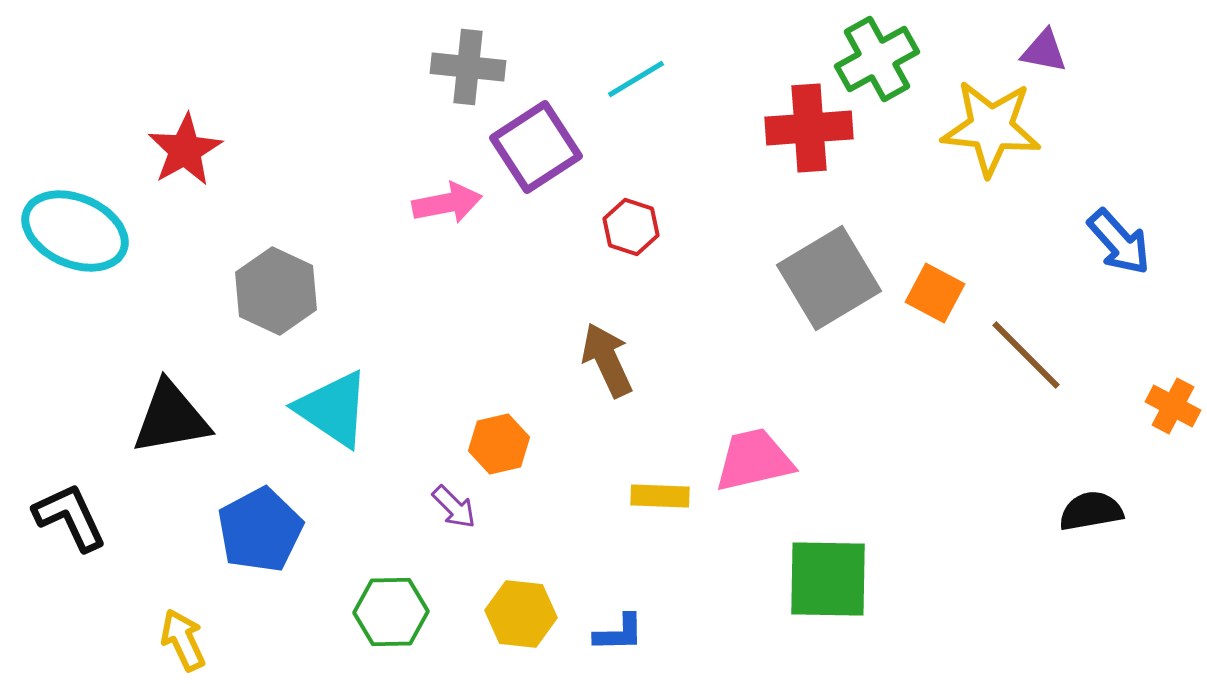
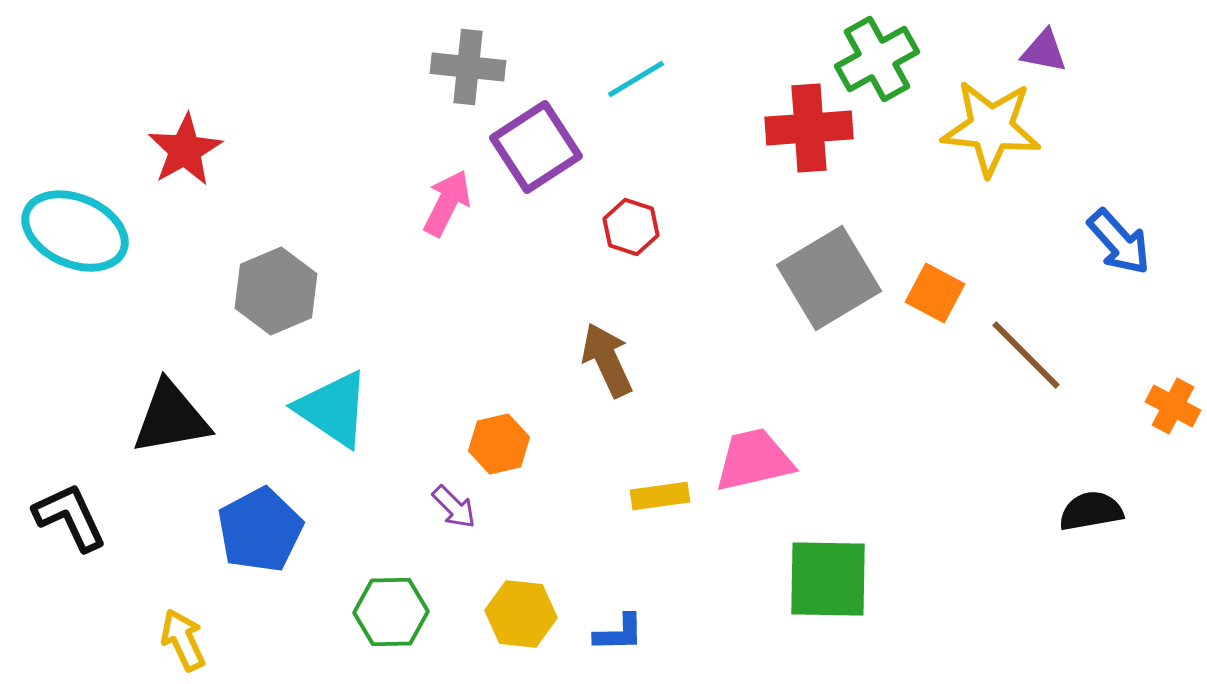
pink arrow: rotated 52 degrees counterclockwise
gray hexagon: rotated 12 degrees clockwise
yellow rectangle: rotated 10 degrees counterclockwise
